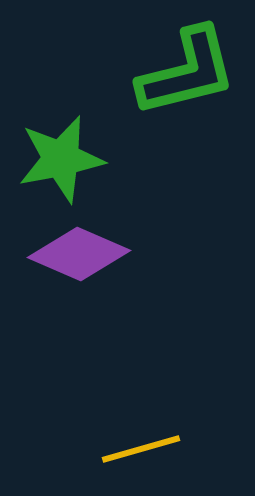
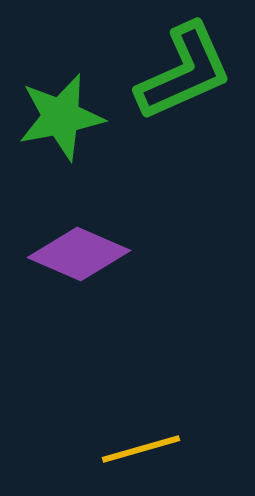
green L-shape: moved 3 px left; rotated 10 degrees counterclockwise
green star: moved 42 px up
